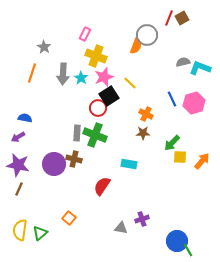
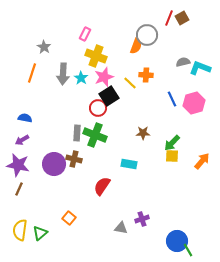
orange cross: moved 39 px up; rotated 24 degrees counterclockwise
purple arrow: moved 4 px right, 3 px down
yellow square: moved 8 px left, 1 px up
